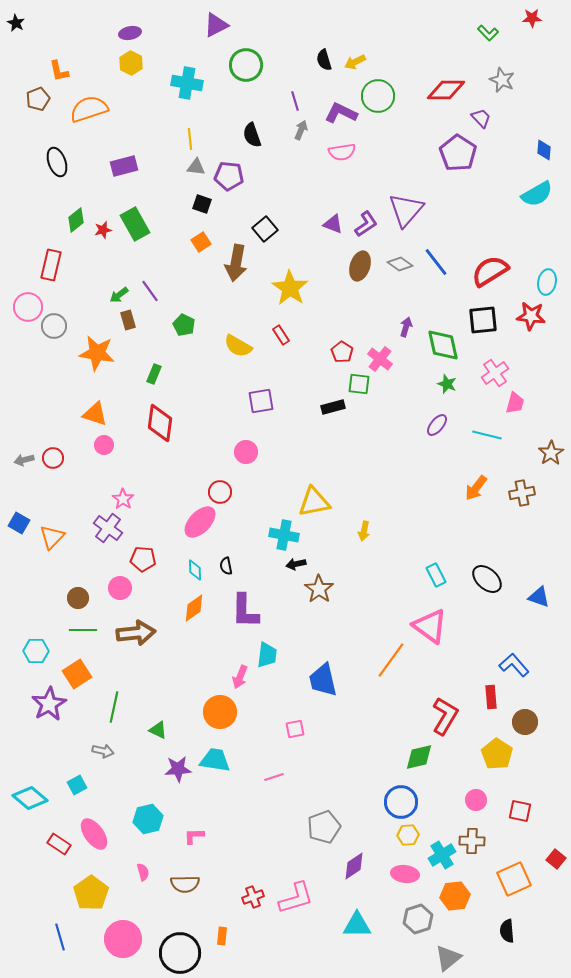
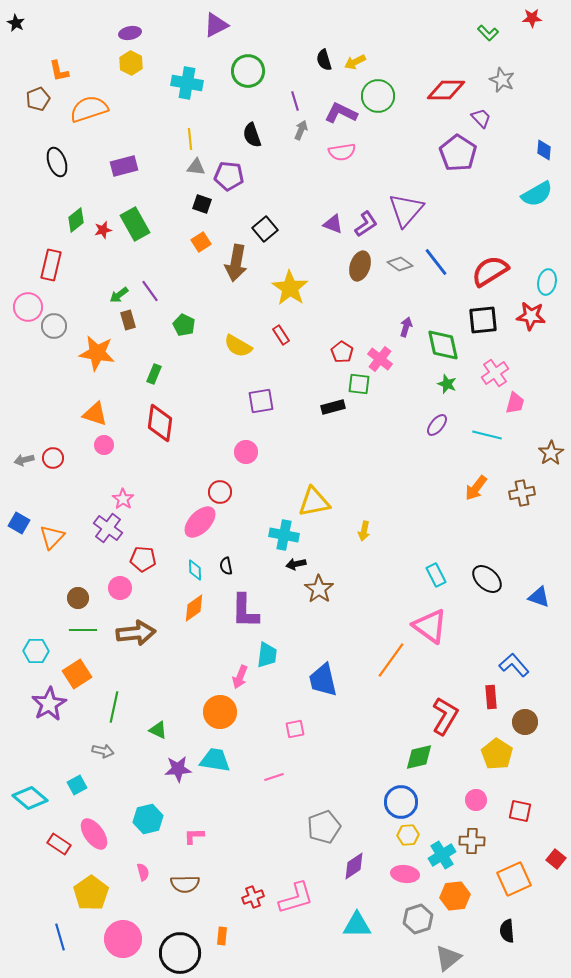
green circle at (246, 65): moved 2 px right, 6 px down
